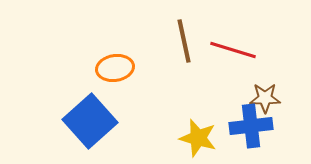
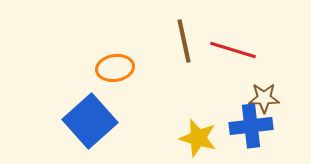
brown star: moved 1 px left
